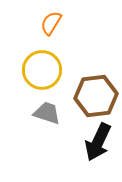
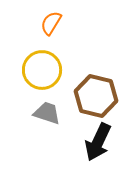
brown hexagon: rotated 21 degrees clockwise
